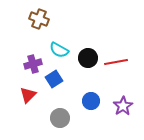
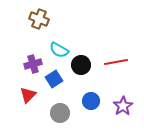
black circle: moved 7 px left, 7 px down
gray circle: moved 5 px up
